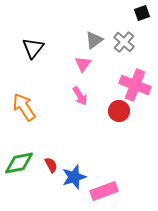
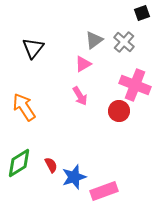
pink triangle: rotated 24 degrees clockwise
green diamond: rotated 20 degrees counterclockwise
